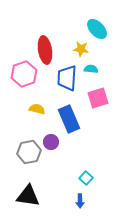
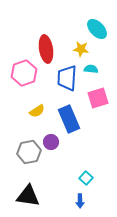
red ellipse: moved 1 px right, 1 px up
pink hexagon: moved 1 px up
yellow semicircle: moved 2 px down; rotated 133 degrees clockwise
